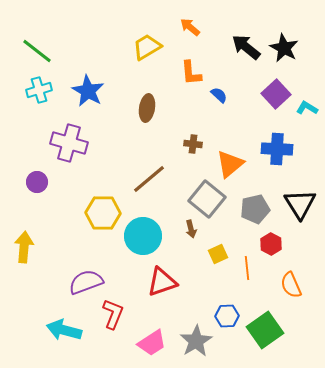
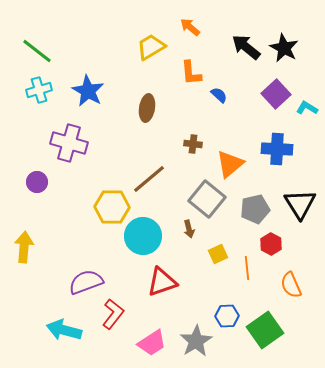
yellow trapezoid: moved 4 px right
yellow hexagon: moved 9 px right, 6 px up
brown arrow: moved 2 px left
red L-shape: rotated 16 degrees clockwise
